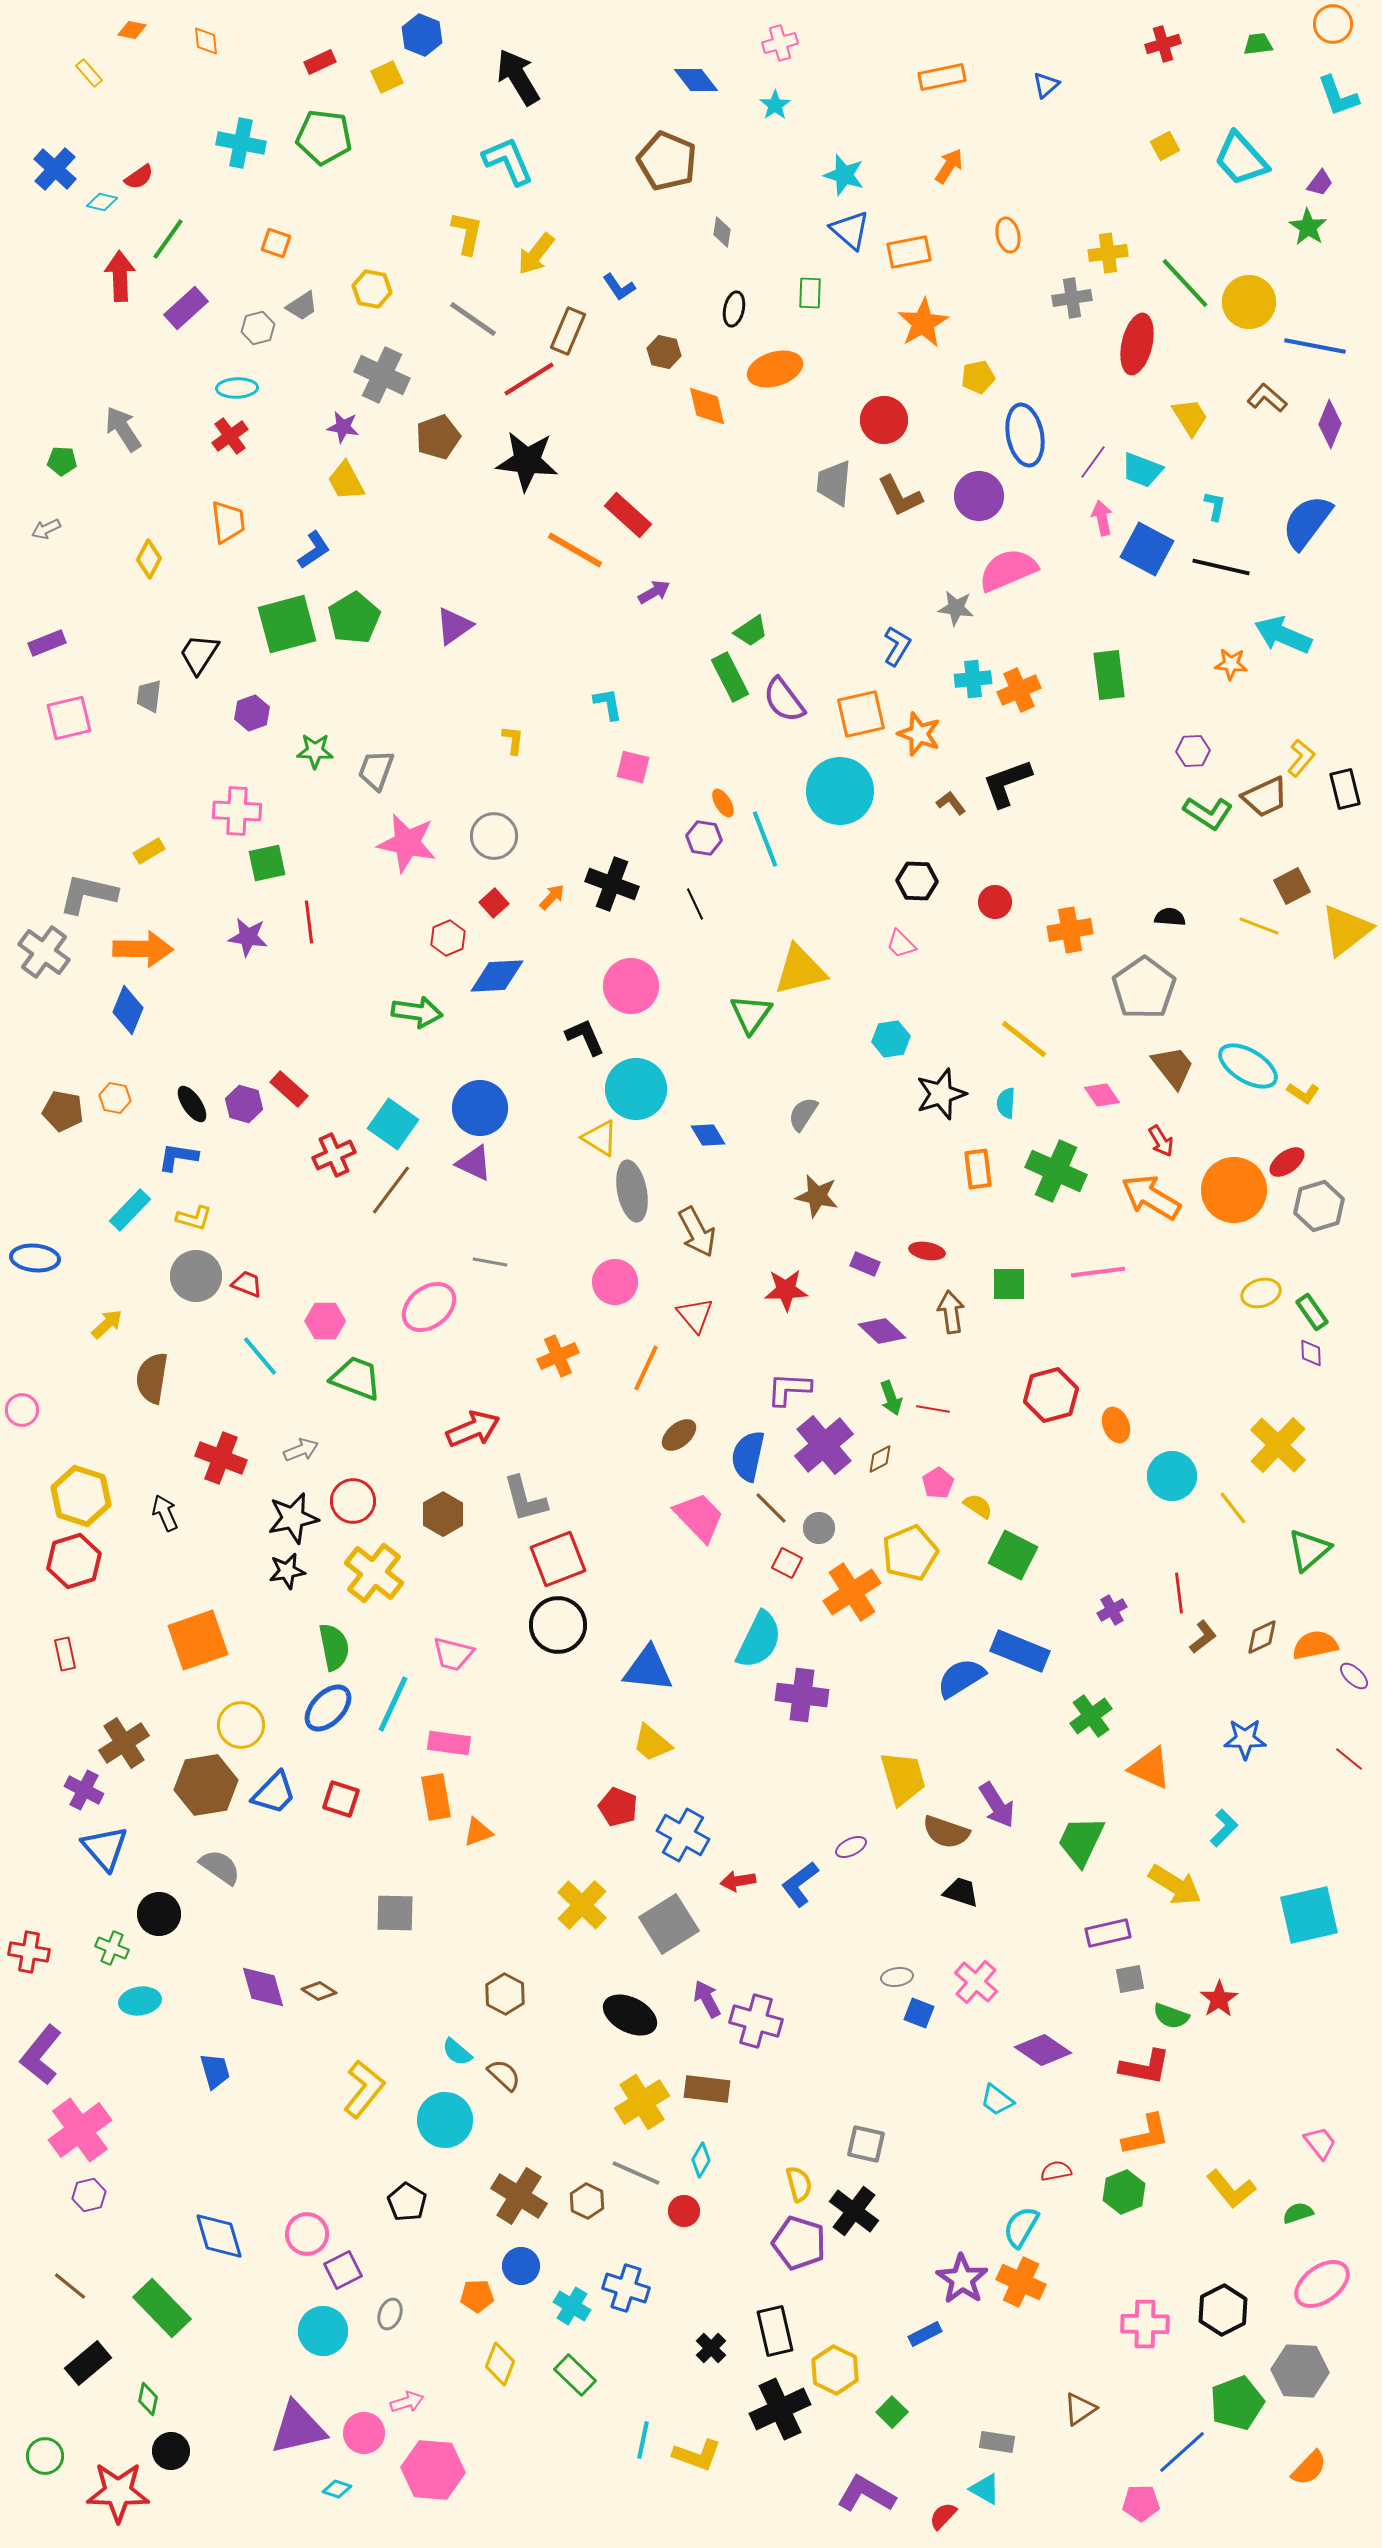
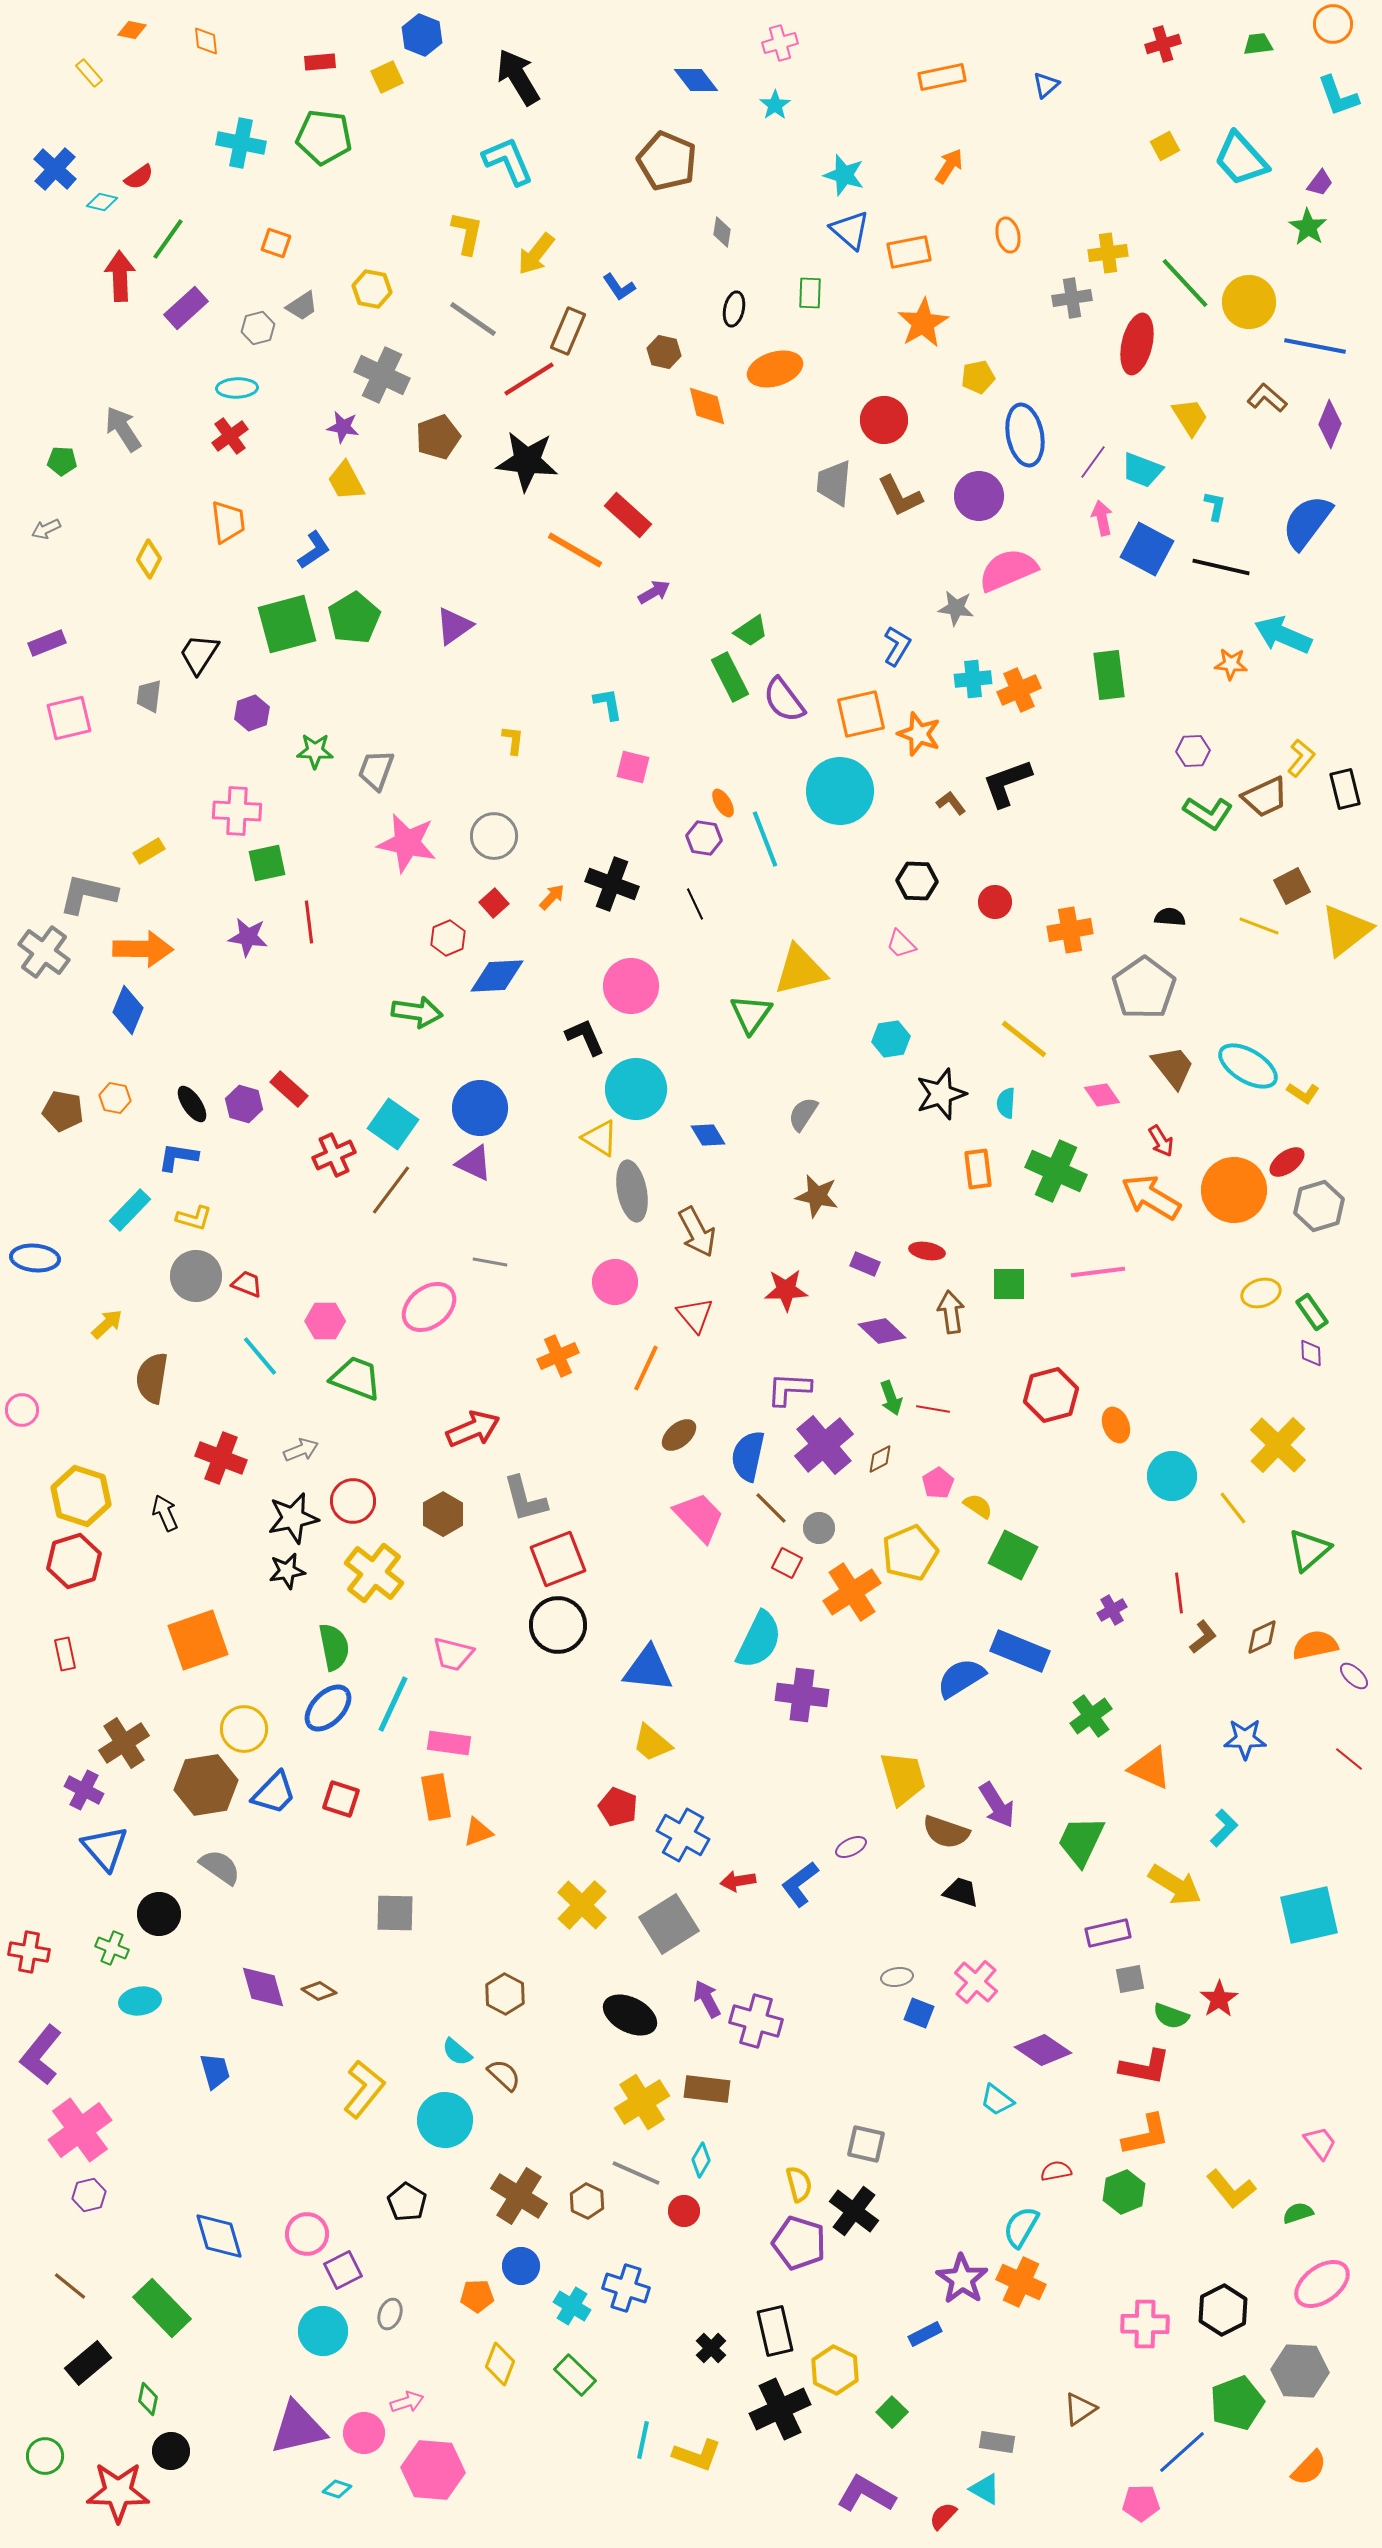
red rectangle at (320, 62): rotated 20 degrees clockwise
yellow circle at (241, 1725): moved 3 px right, 4 px down
